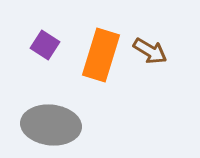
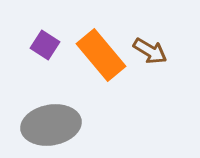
orange rectangle: rotated 57 degrees counterclockwise
gray ellipse: rotated 16 degrees counterclockwise
